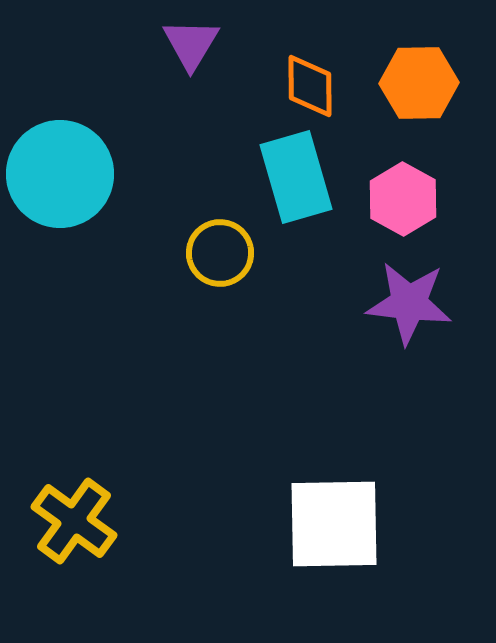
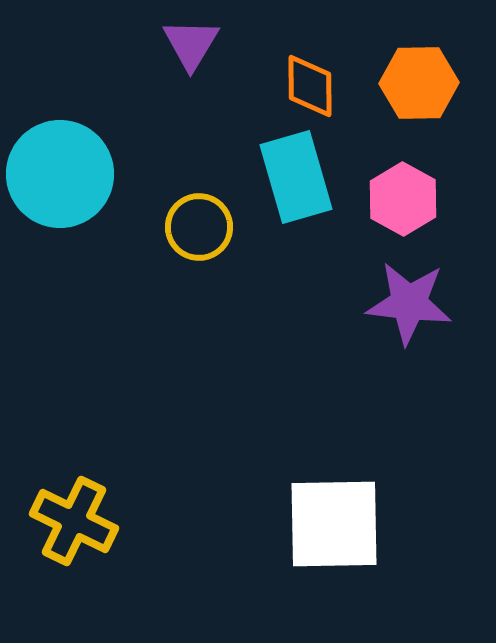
yellow circle: moved 21 px left, 26 px up
yellow cross: rotated 10 degrees counterclockwise
